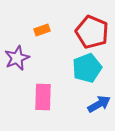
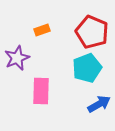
pink rectangle: moved 2 px left, 6 px up
